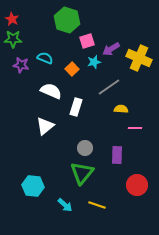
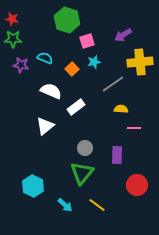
red star: rotated 16 degrees counterclockwise
purple arrow: moved 12 px right, 14 px up
yellow cross: moved 1 px right, 4 px down; rotated 30 degrees counterclockwise
gray line: moved 4 px right, 3 px up
white rectangle: rotated 36 degrees clockwise
pink line: moved 1 px left
cyan hexagon: rotated 20 degrees clockwise
yellow line: rotated 18 degrees clockwise
